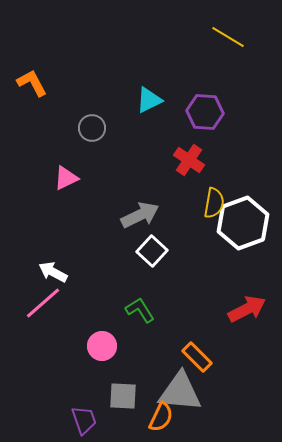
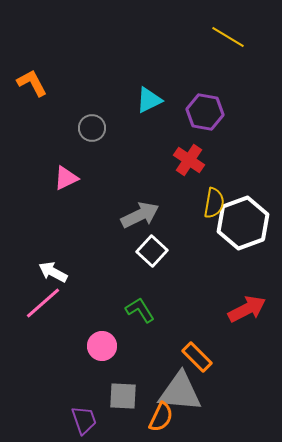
purple hexagon: rotated 6 degrees clockwise
